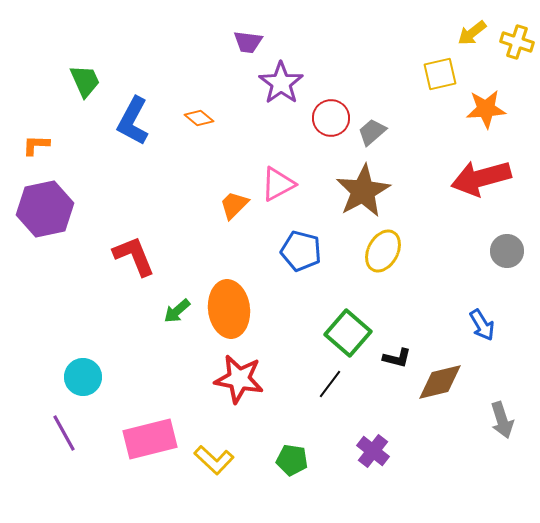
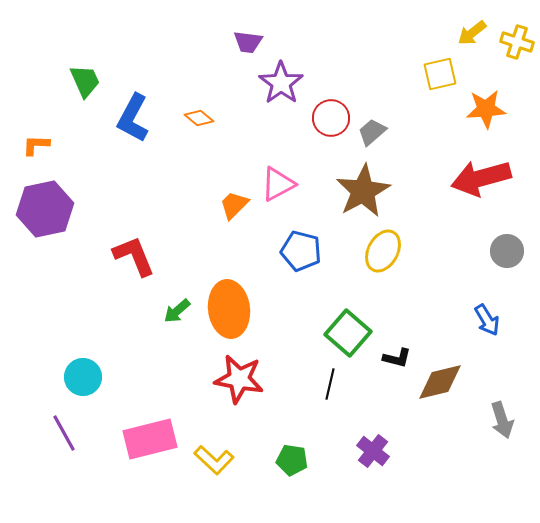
blue L-shape: moved 3 px up
blue arrow: moved 5 px right, 5 px up
black line: rotated 24 degrees counterclockwise
